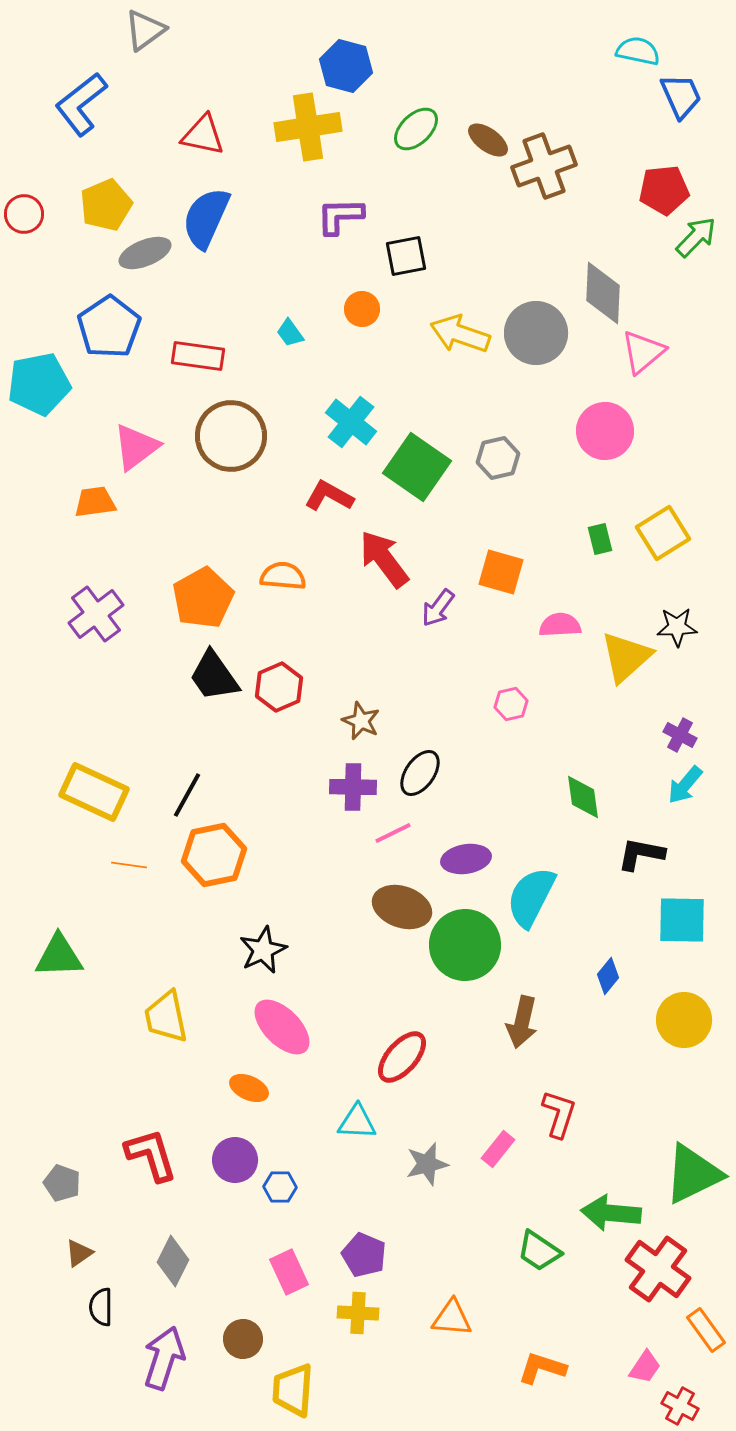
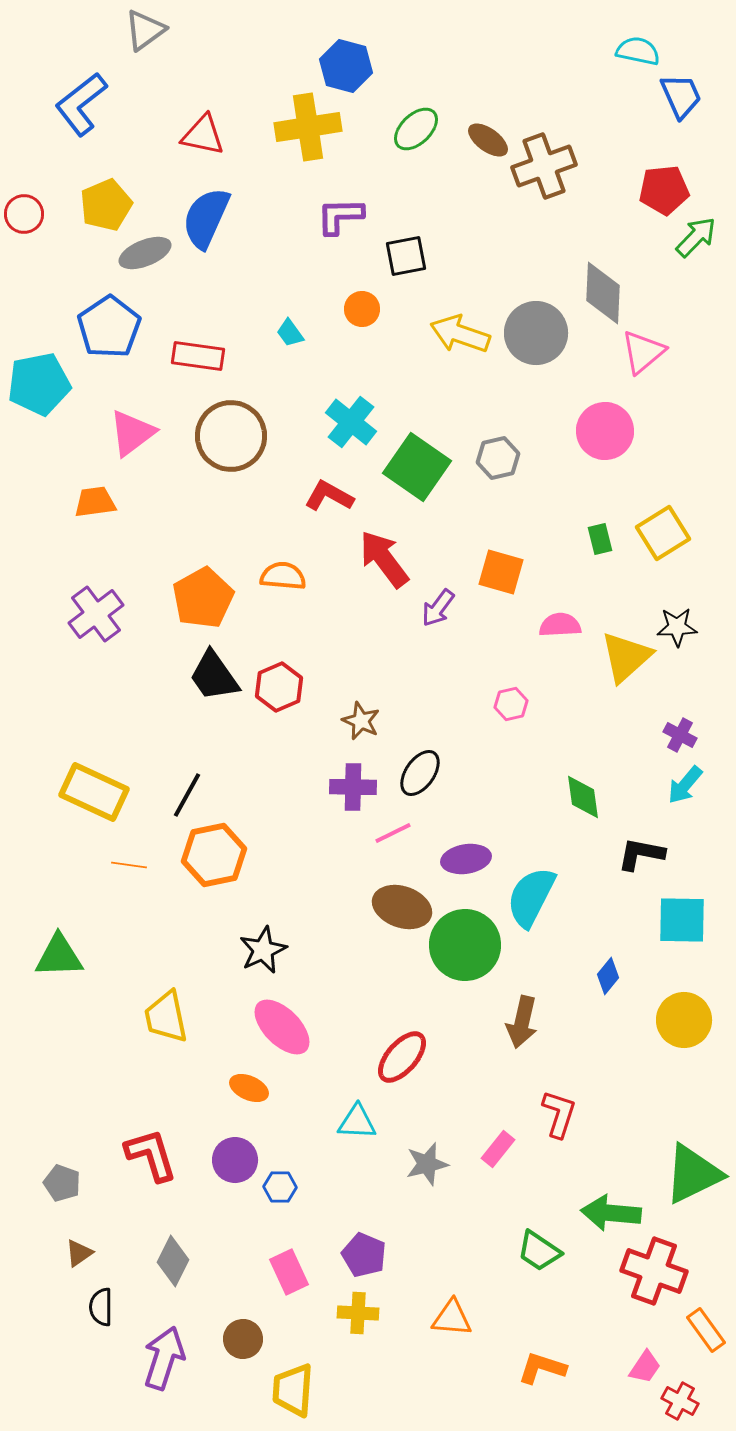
pink triangle at (136, 447): moved 4 px left, 14 px up
red cross at (658, 1269): moved 4 px left, 2 px down; rotated 16 degrees counterclockwise
red cross at (680, 1406): moved 5 px up
